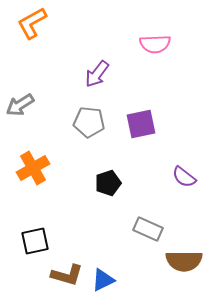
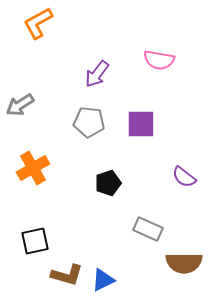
orange L-shape: moved 6 px right
pink semicircle: moved 4 px right, 16 px down; rotated 12 degrees clockwise
purple square: rotated 12 degrees clockwise
brown semicircle: moved 2 px down
